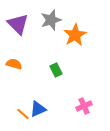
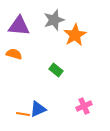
gray star: moved 3 px right
purple triangle: moved 1 px right, 2 px down; rotated 40 degrees counterclockwise
orange semicircle: moved 10 px up
green rectangle: rotated 24 degrees counterclockwise
orange line: rotated 32 degrees counterclockwise
